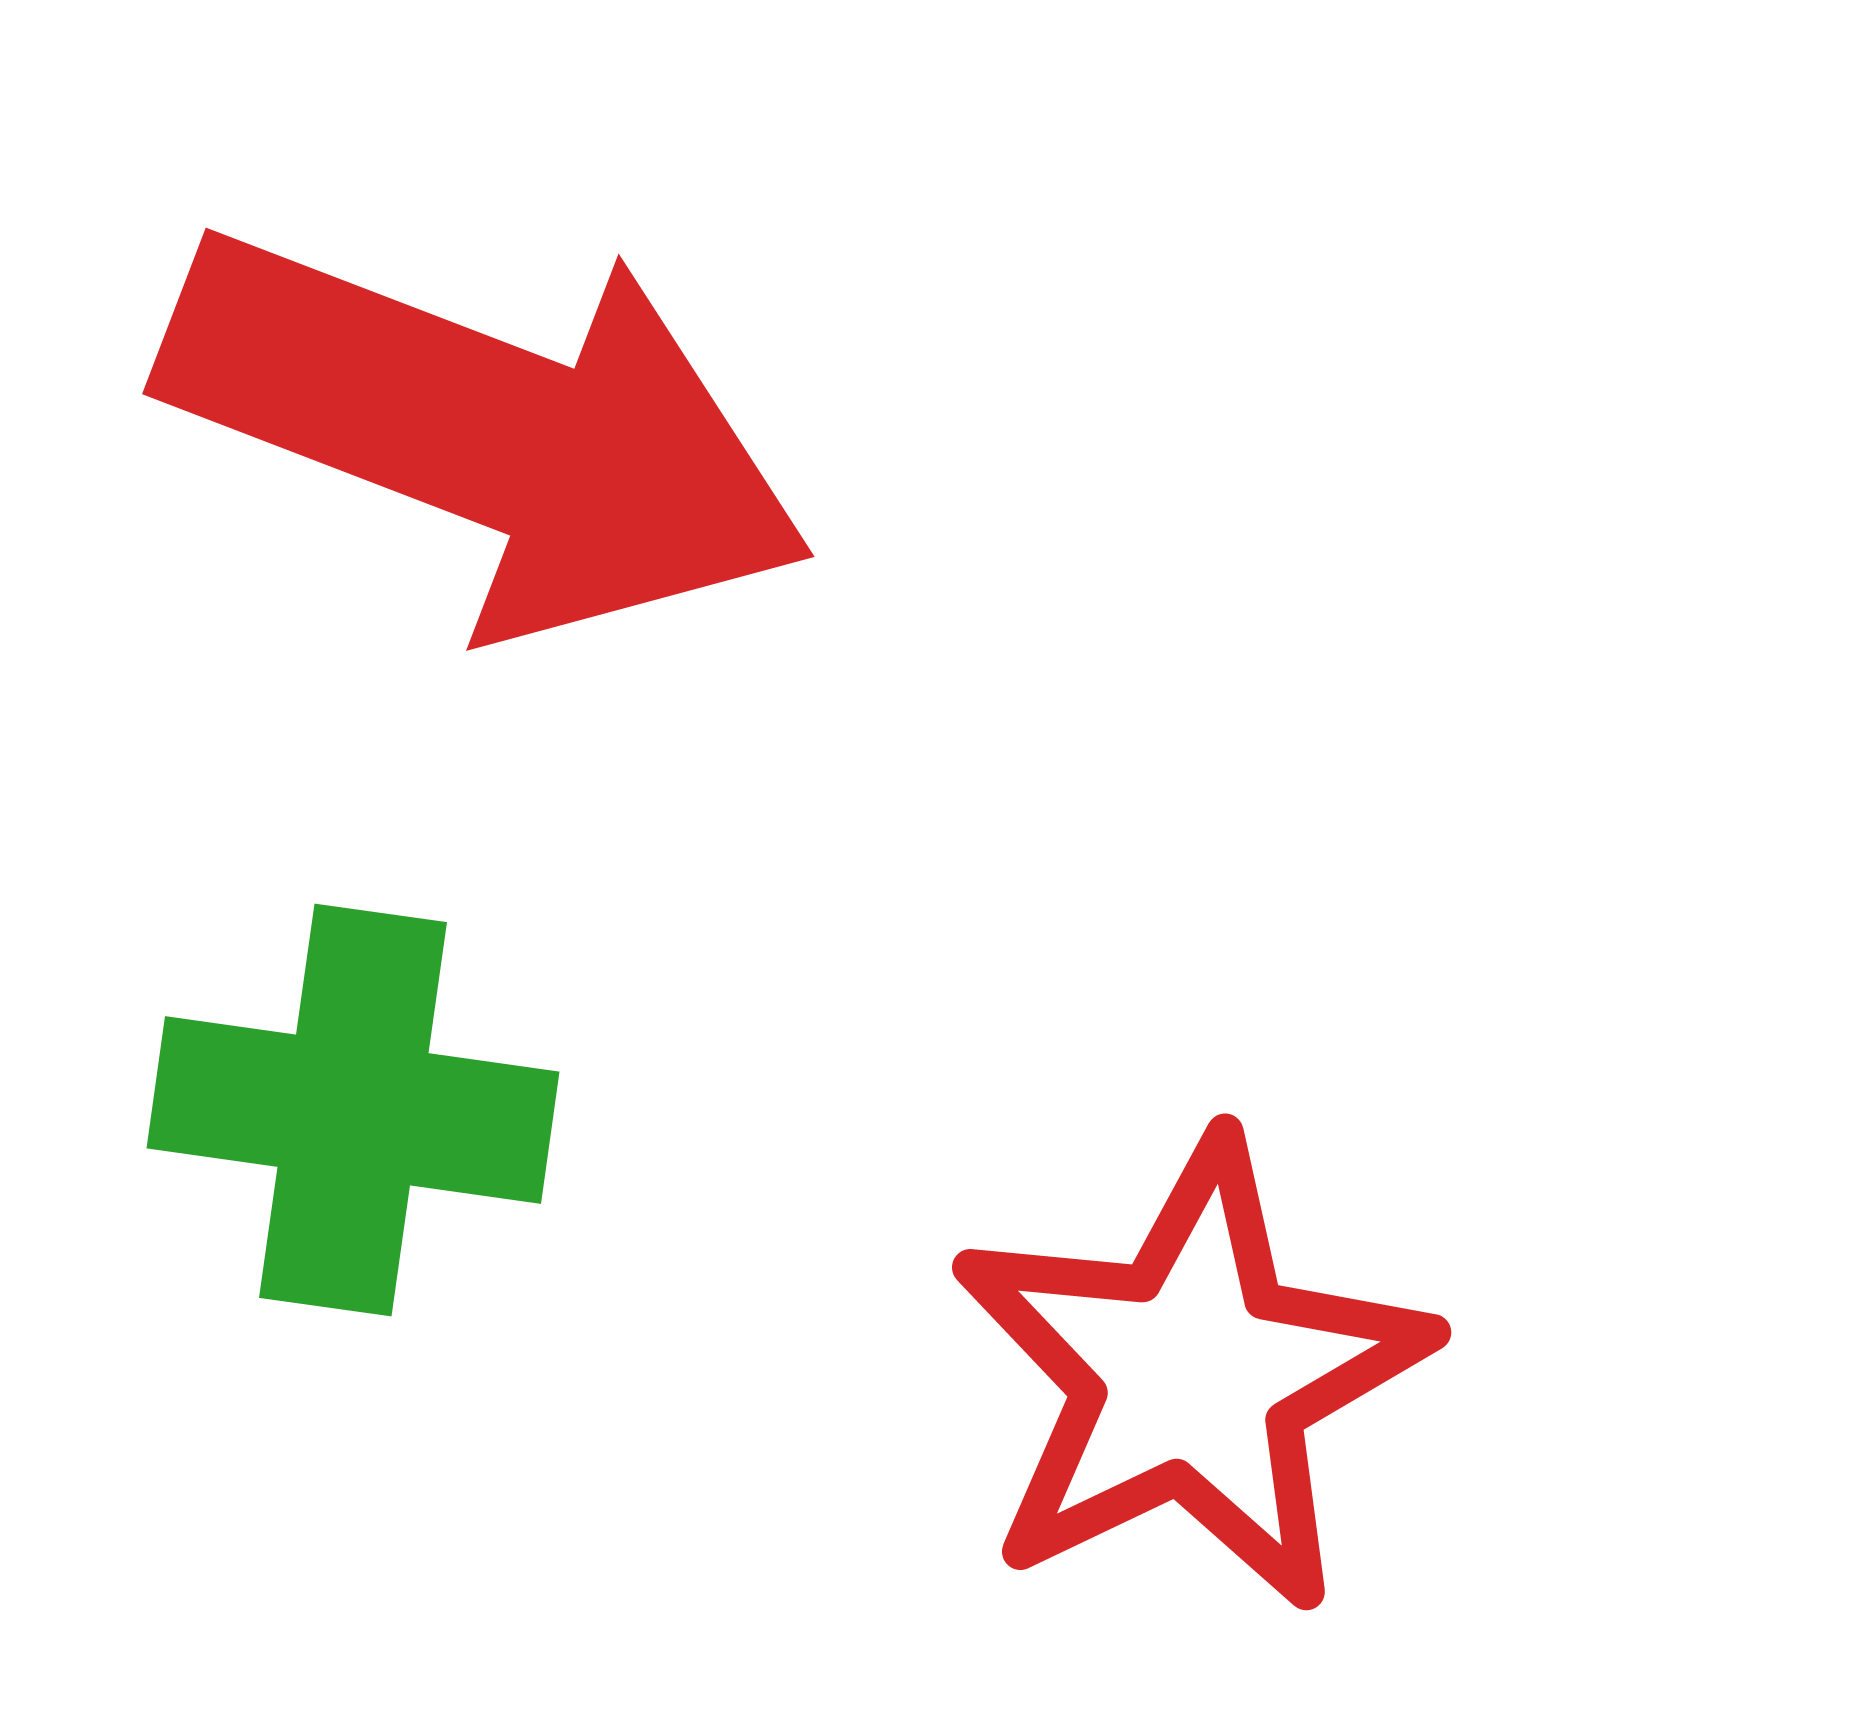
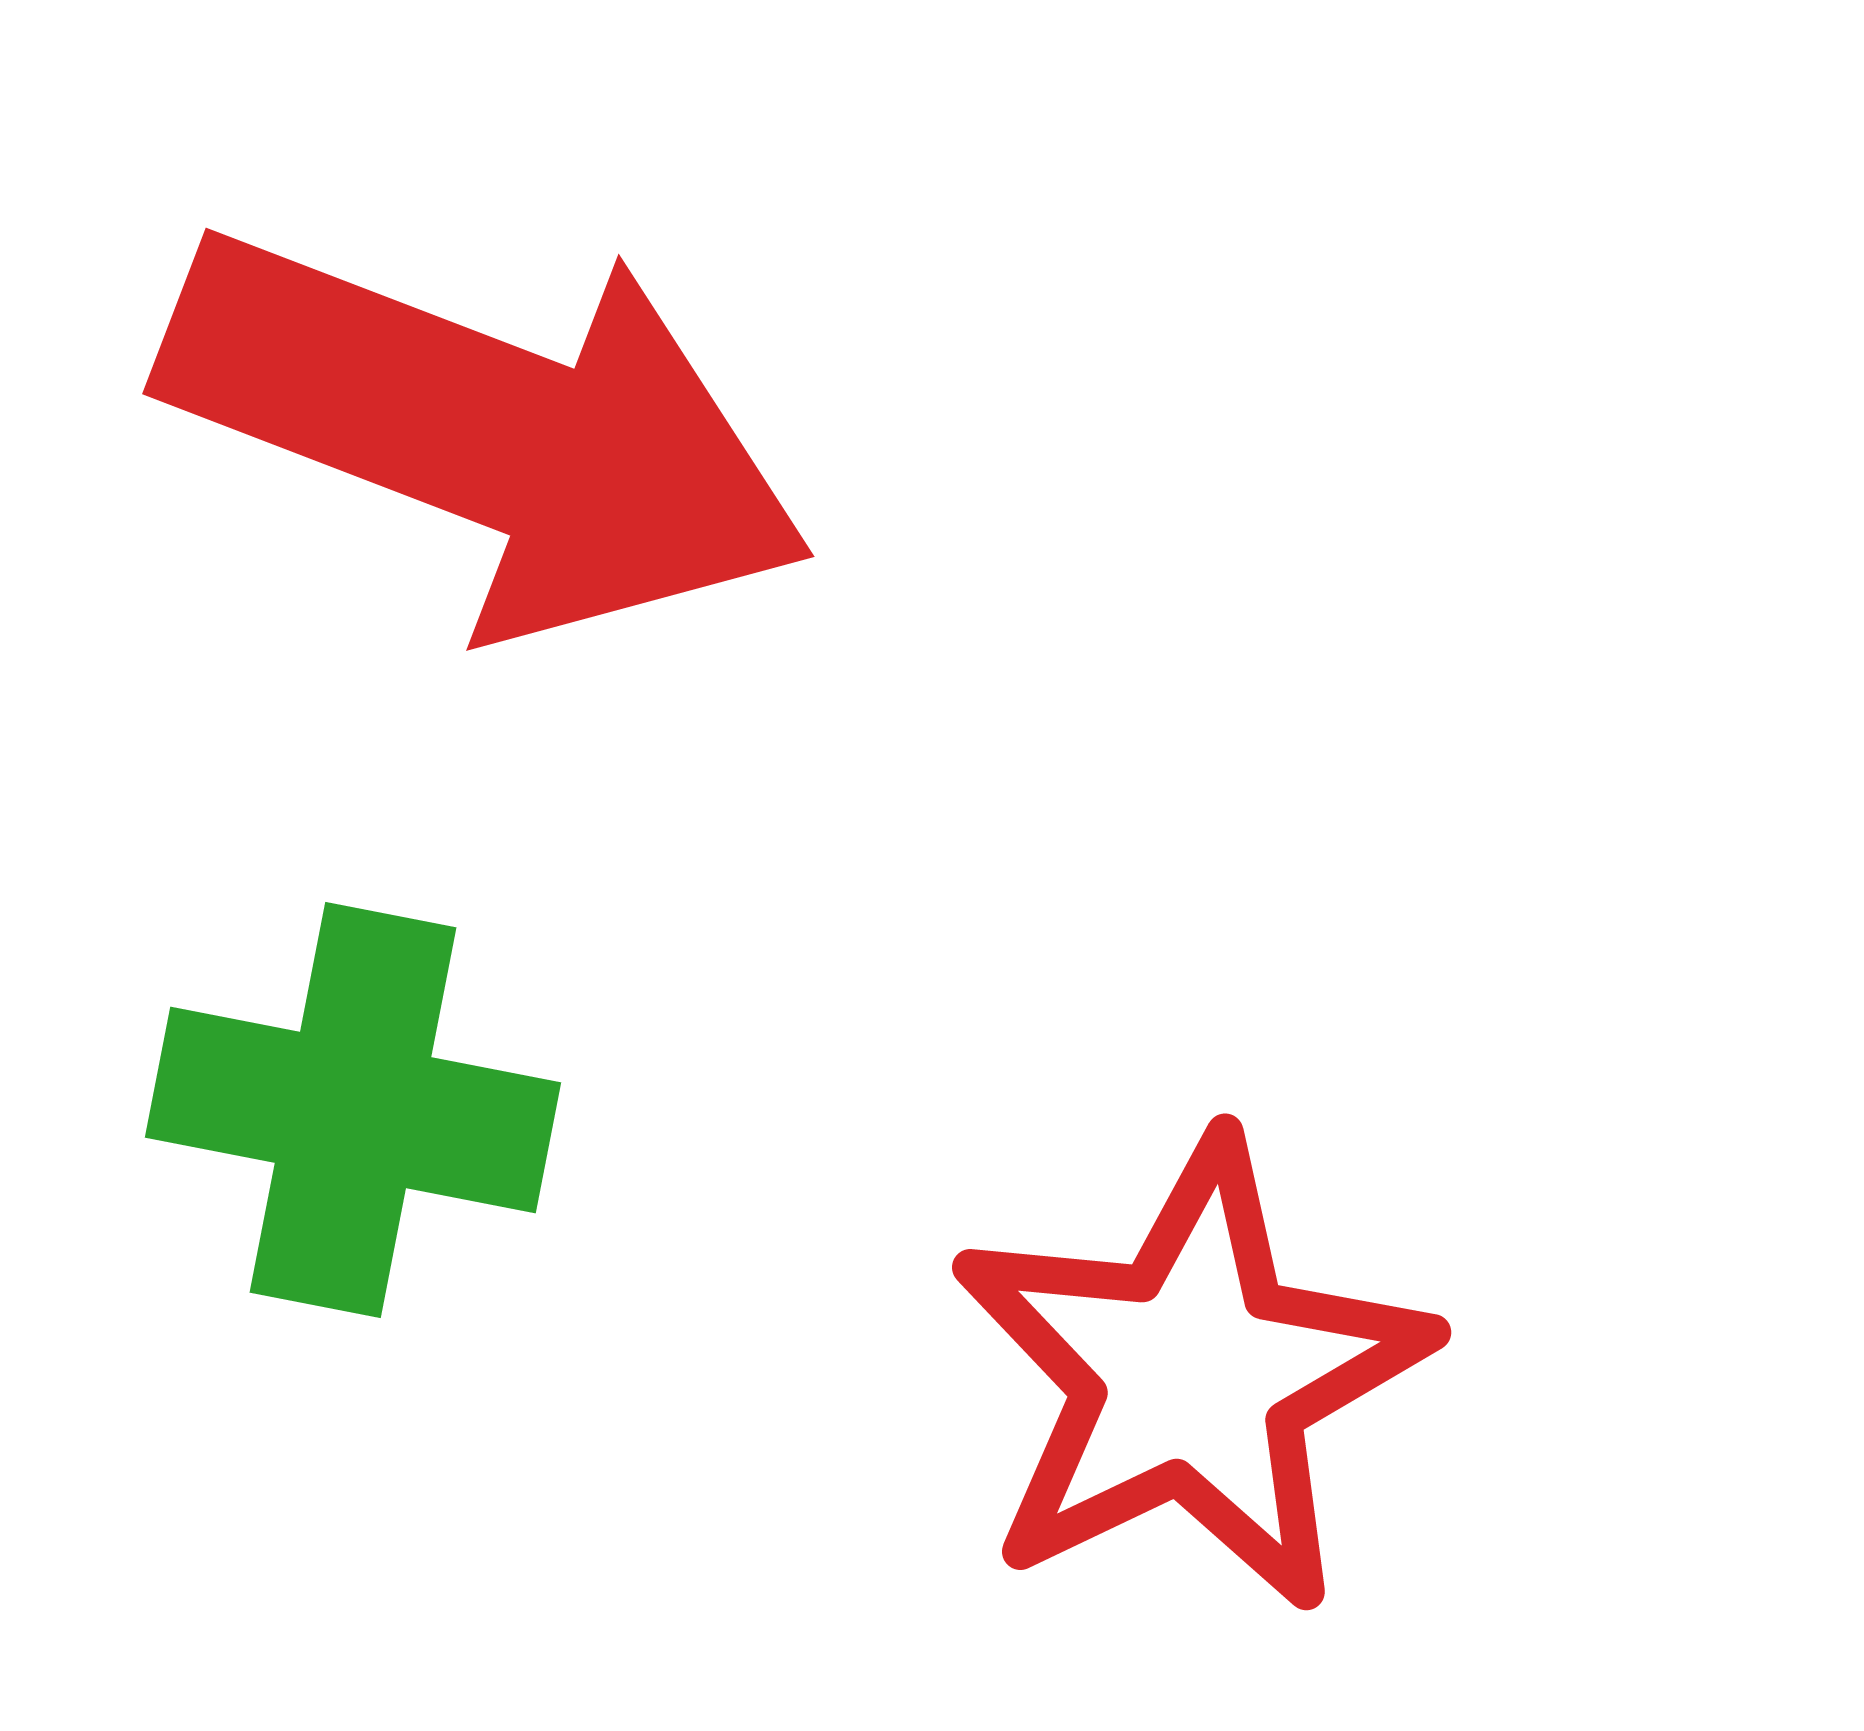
green cross: rotated 3 degrees clockwise
